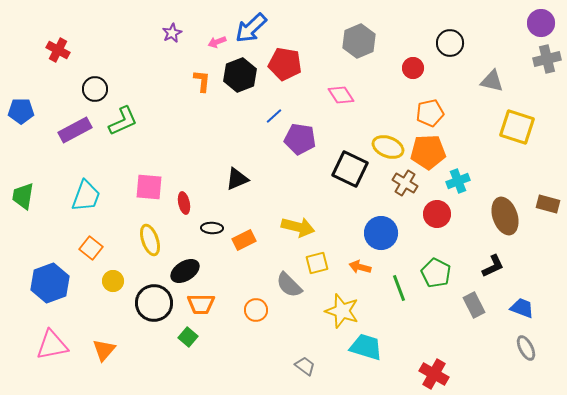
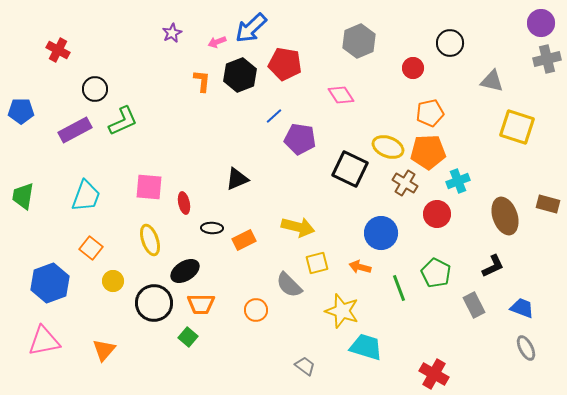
pink triangle at (52, 345): moved 8 px left, 4 px up
